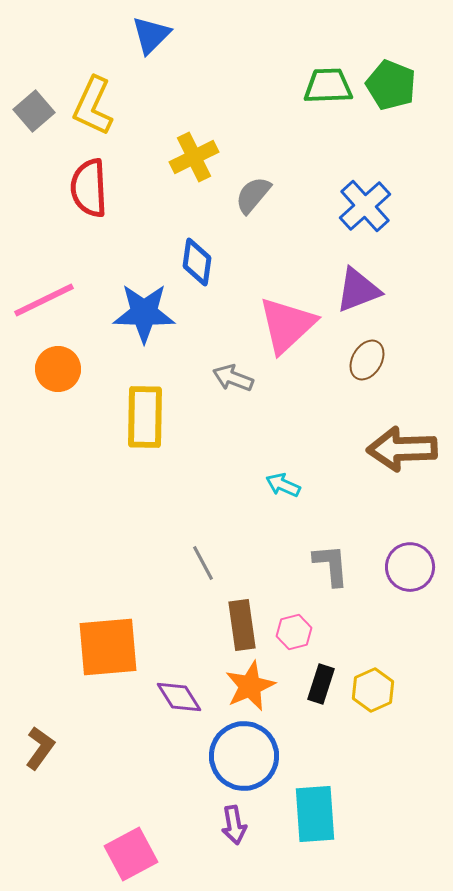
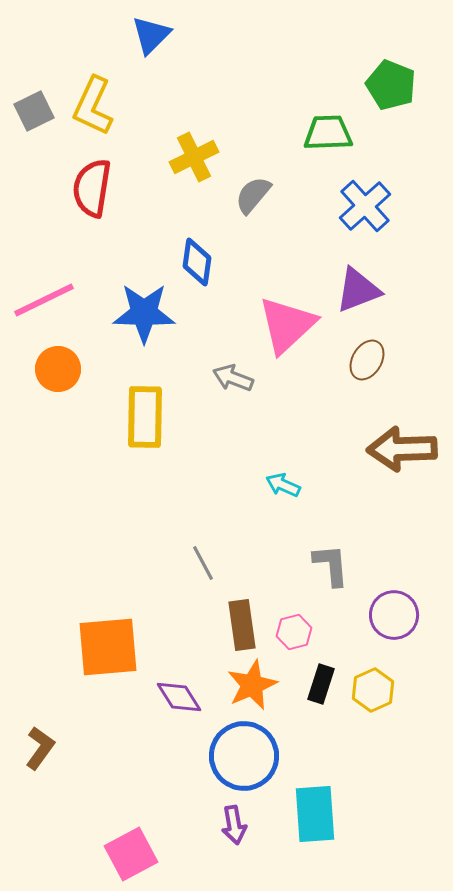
green trapezoid: moved 47 px down
gray square: rotated 15 degrees clockwise
red semicircle: moved 3 px right; rotated 12 degrees clockwise
purple circle: moved 16 px left, 48 px down
orange star: moved 2 px right, 1 px up
